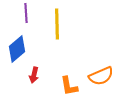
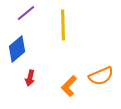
purple line: rotated 54 degrees clockwise
yellow line: moved 6 px right, 1 px down
red arrow: moved 4 px left, 3 px down
orange L-shape: rotated 55 degrees clockwise
